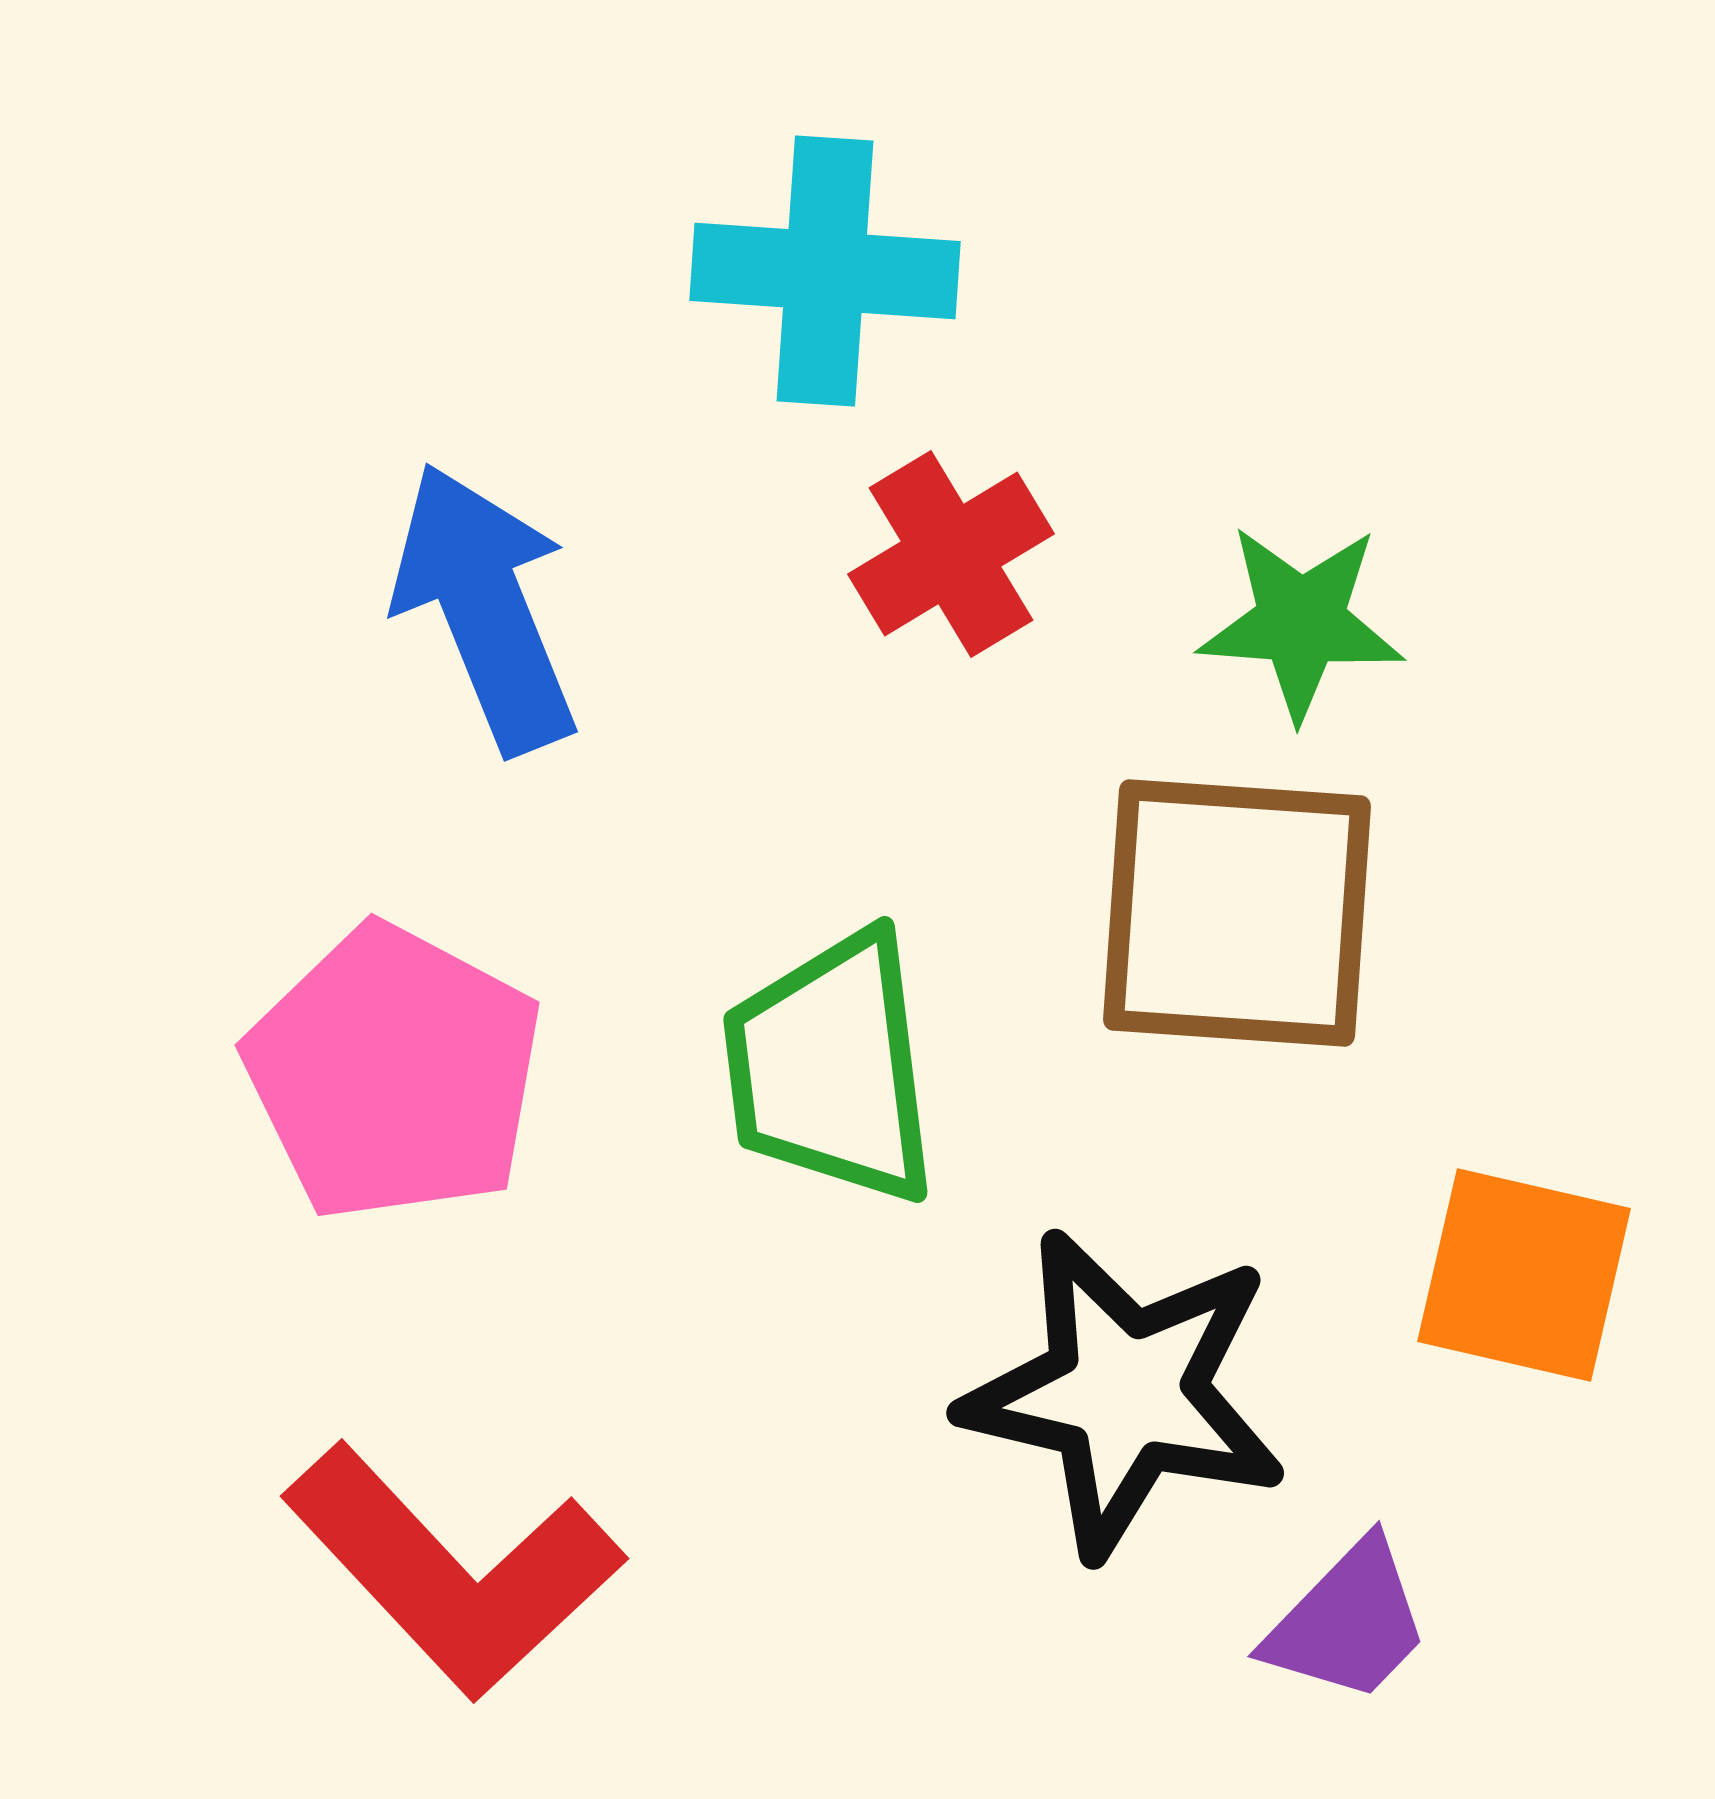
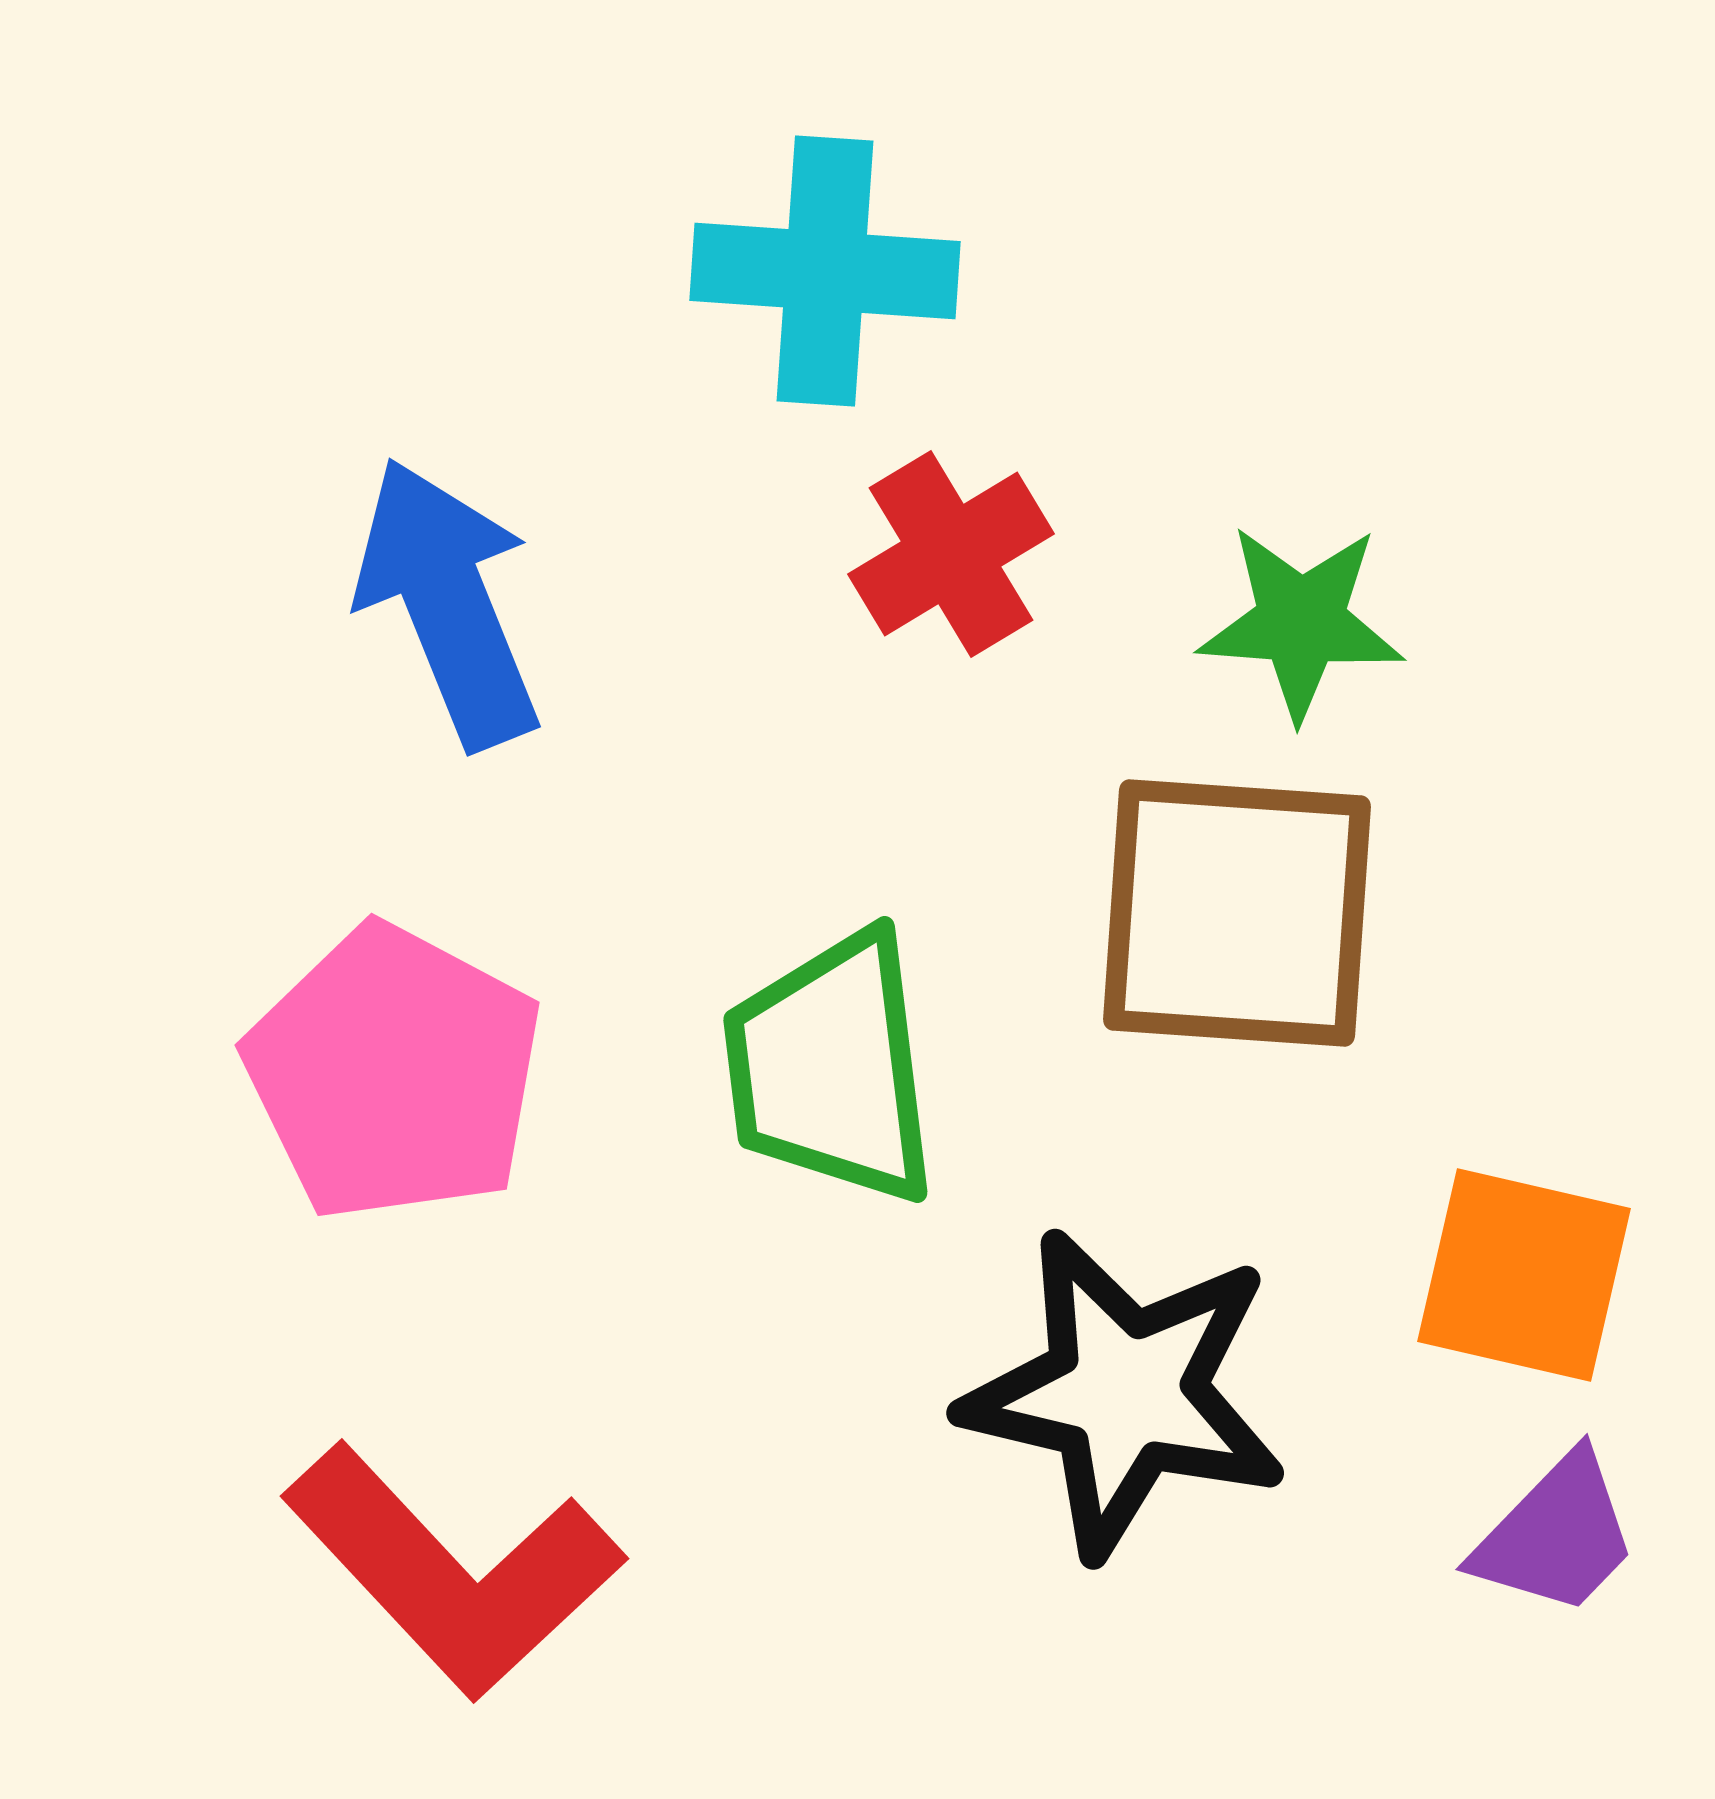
blue arrow: moved 37 px left, 5 px up
purple trapezoid: moved 208 px right, 87 px up
